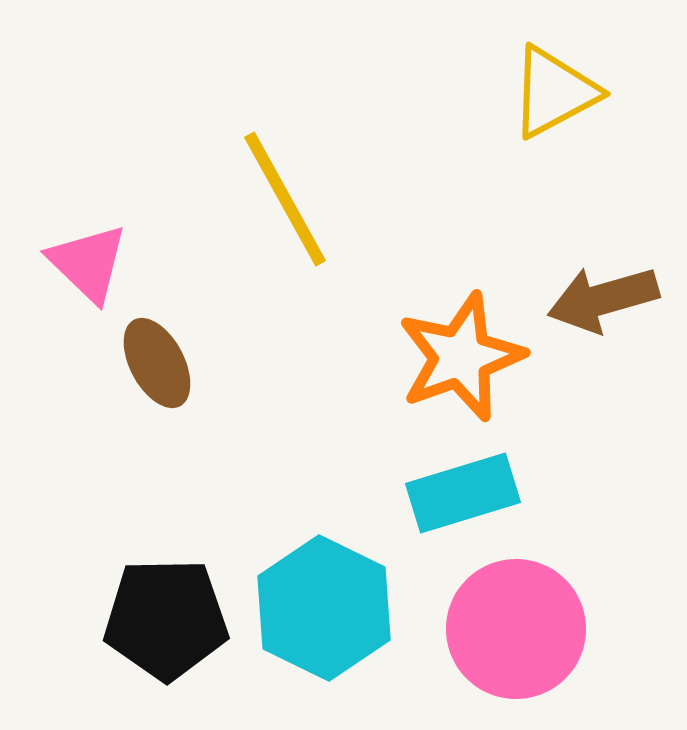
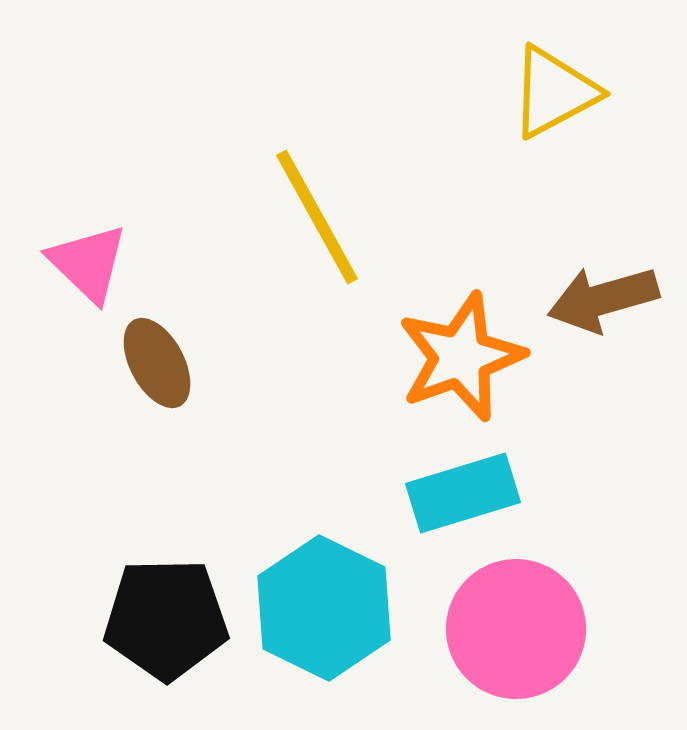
yellow line: moved 32 px right, 18 px down
